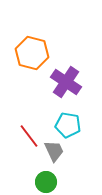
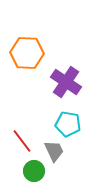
orange hexagon: moved 5 px left; rotated 12 degrees counterclockwise
cyan pentagon: moved 1 px up
red line: moved 7 px left, 5 px down
green circle: moved 12 px left, 11 px up
